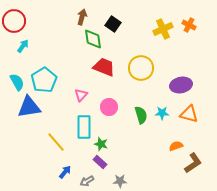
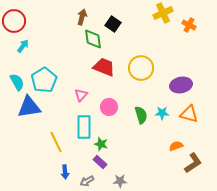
yellow cross: moved 16 px up
yellow line: rotated 15 degrees clockwise
blue arrow: rotated 136 degrees clockwise
